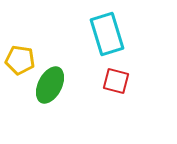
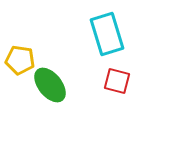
red square: moved 1 px right
green ellipse: rotated 66 degrees counterclockwise
